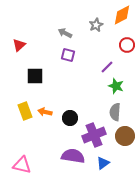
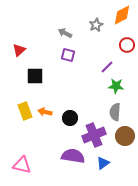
red triangle: moved 5 px down
green star: rotated 14 degrees counterclockwise
